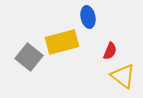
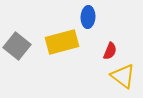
blue ellipse: rotated 15 degrees clockwise
gray square: moved 12 px left, 11 px up
